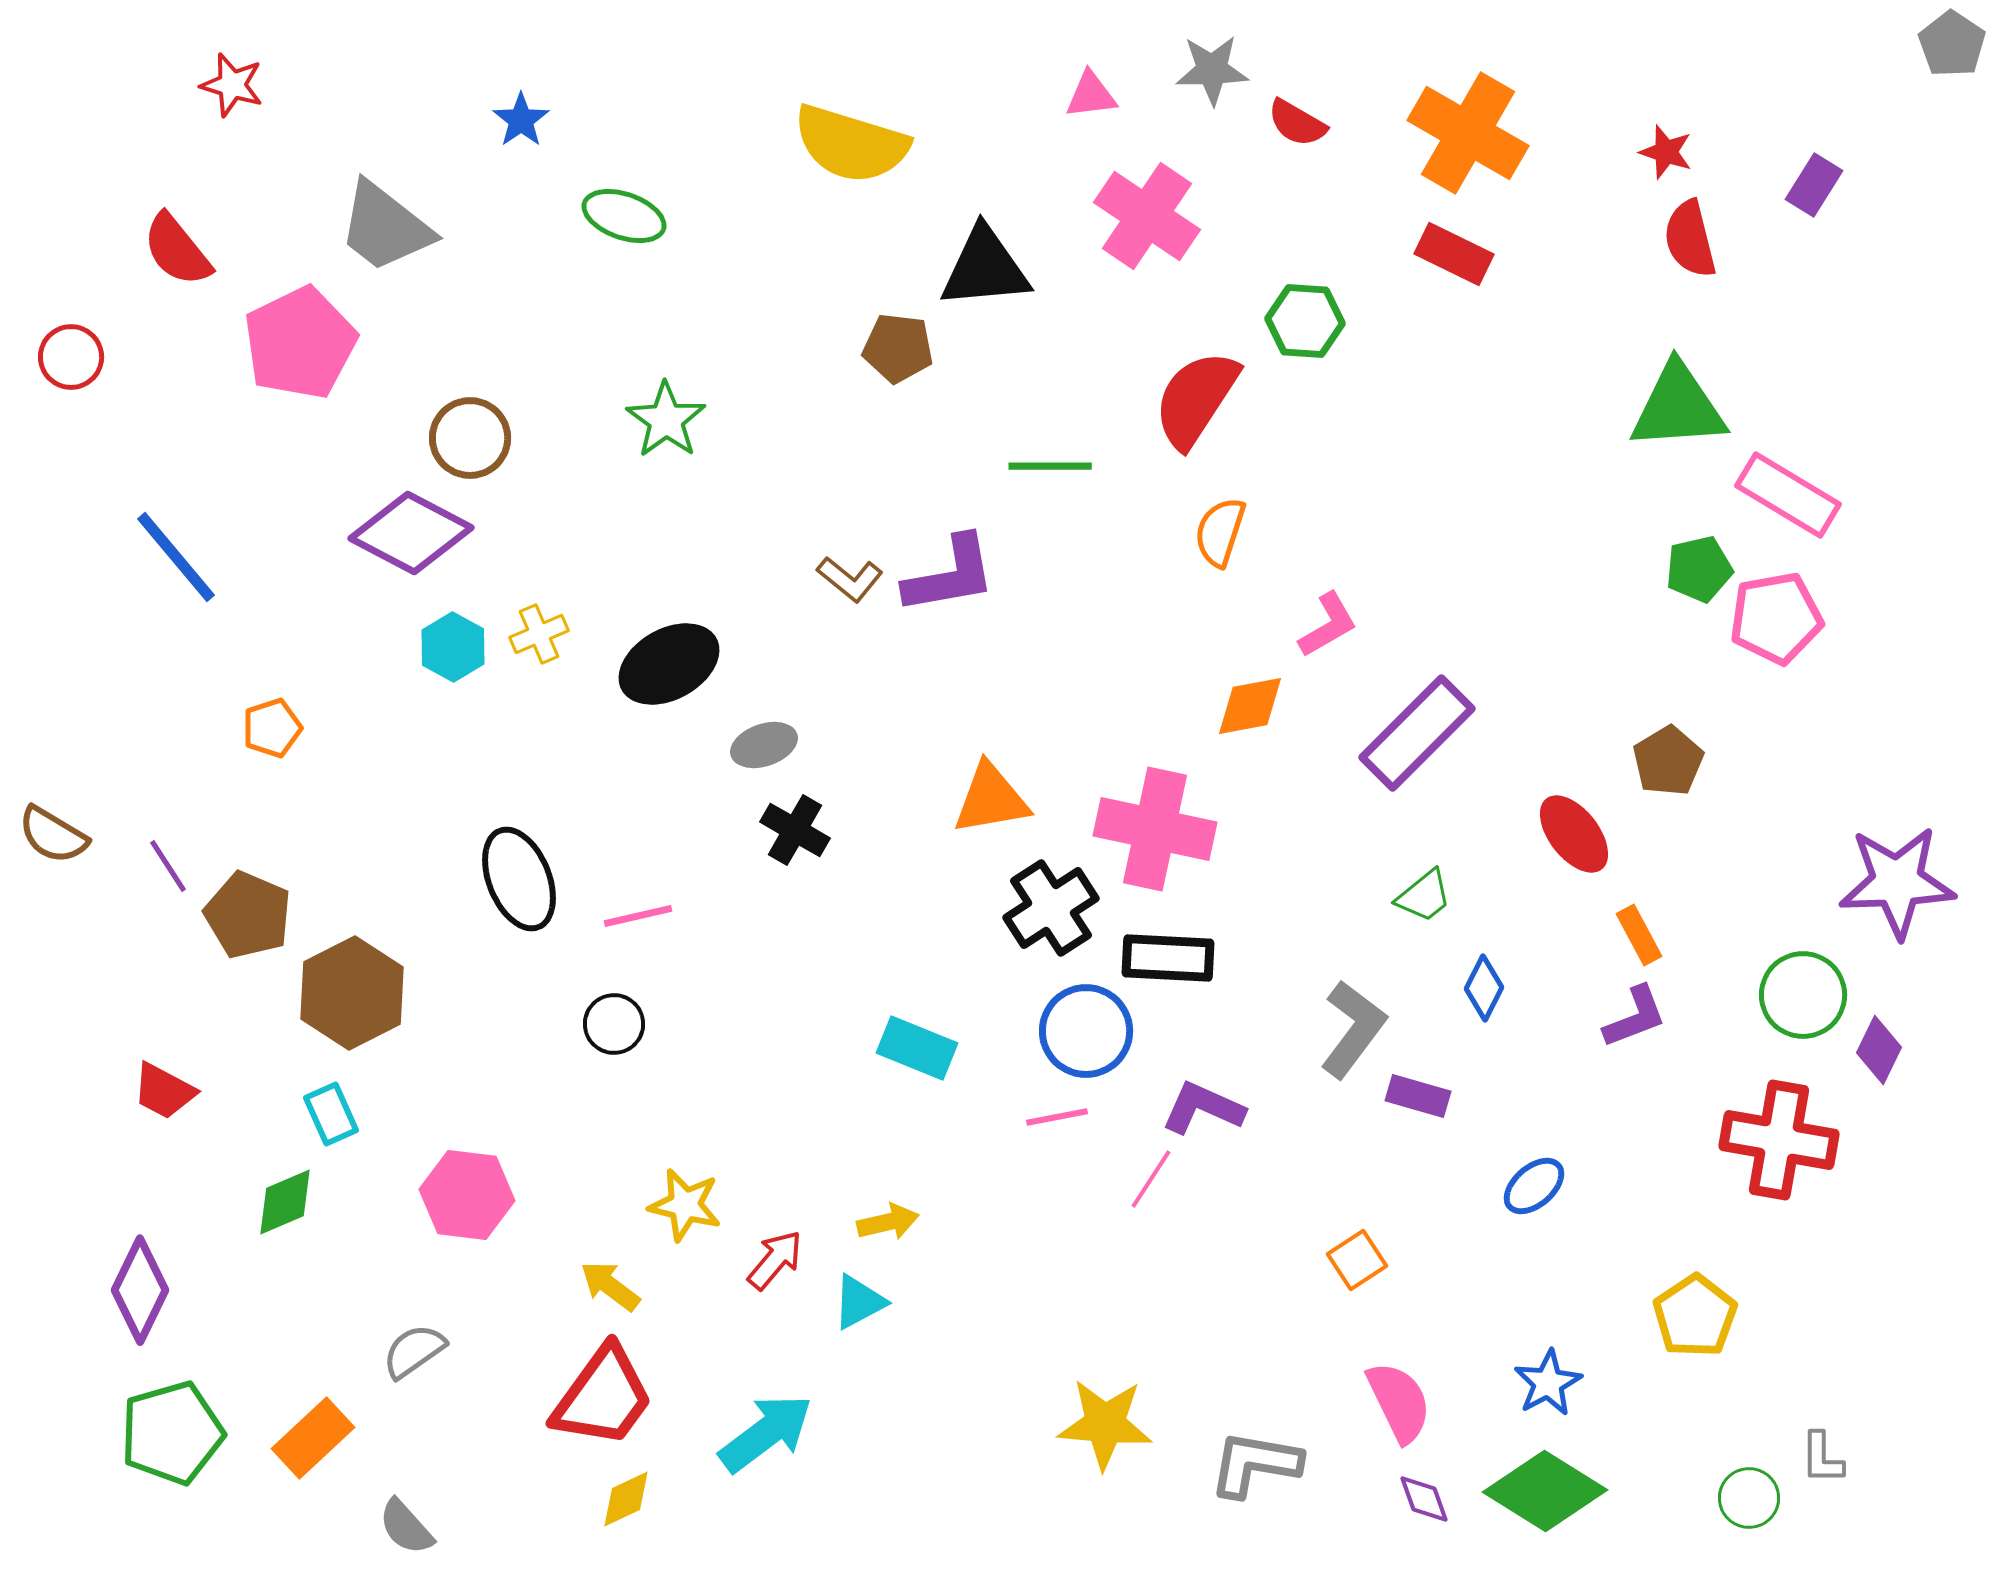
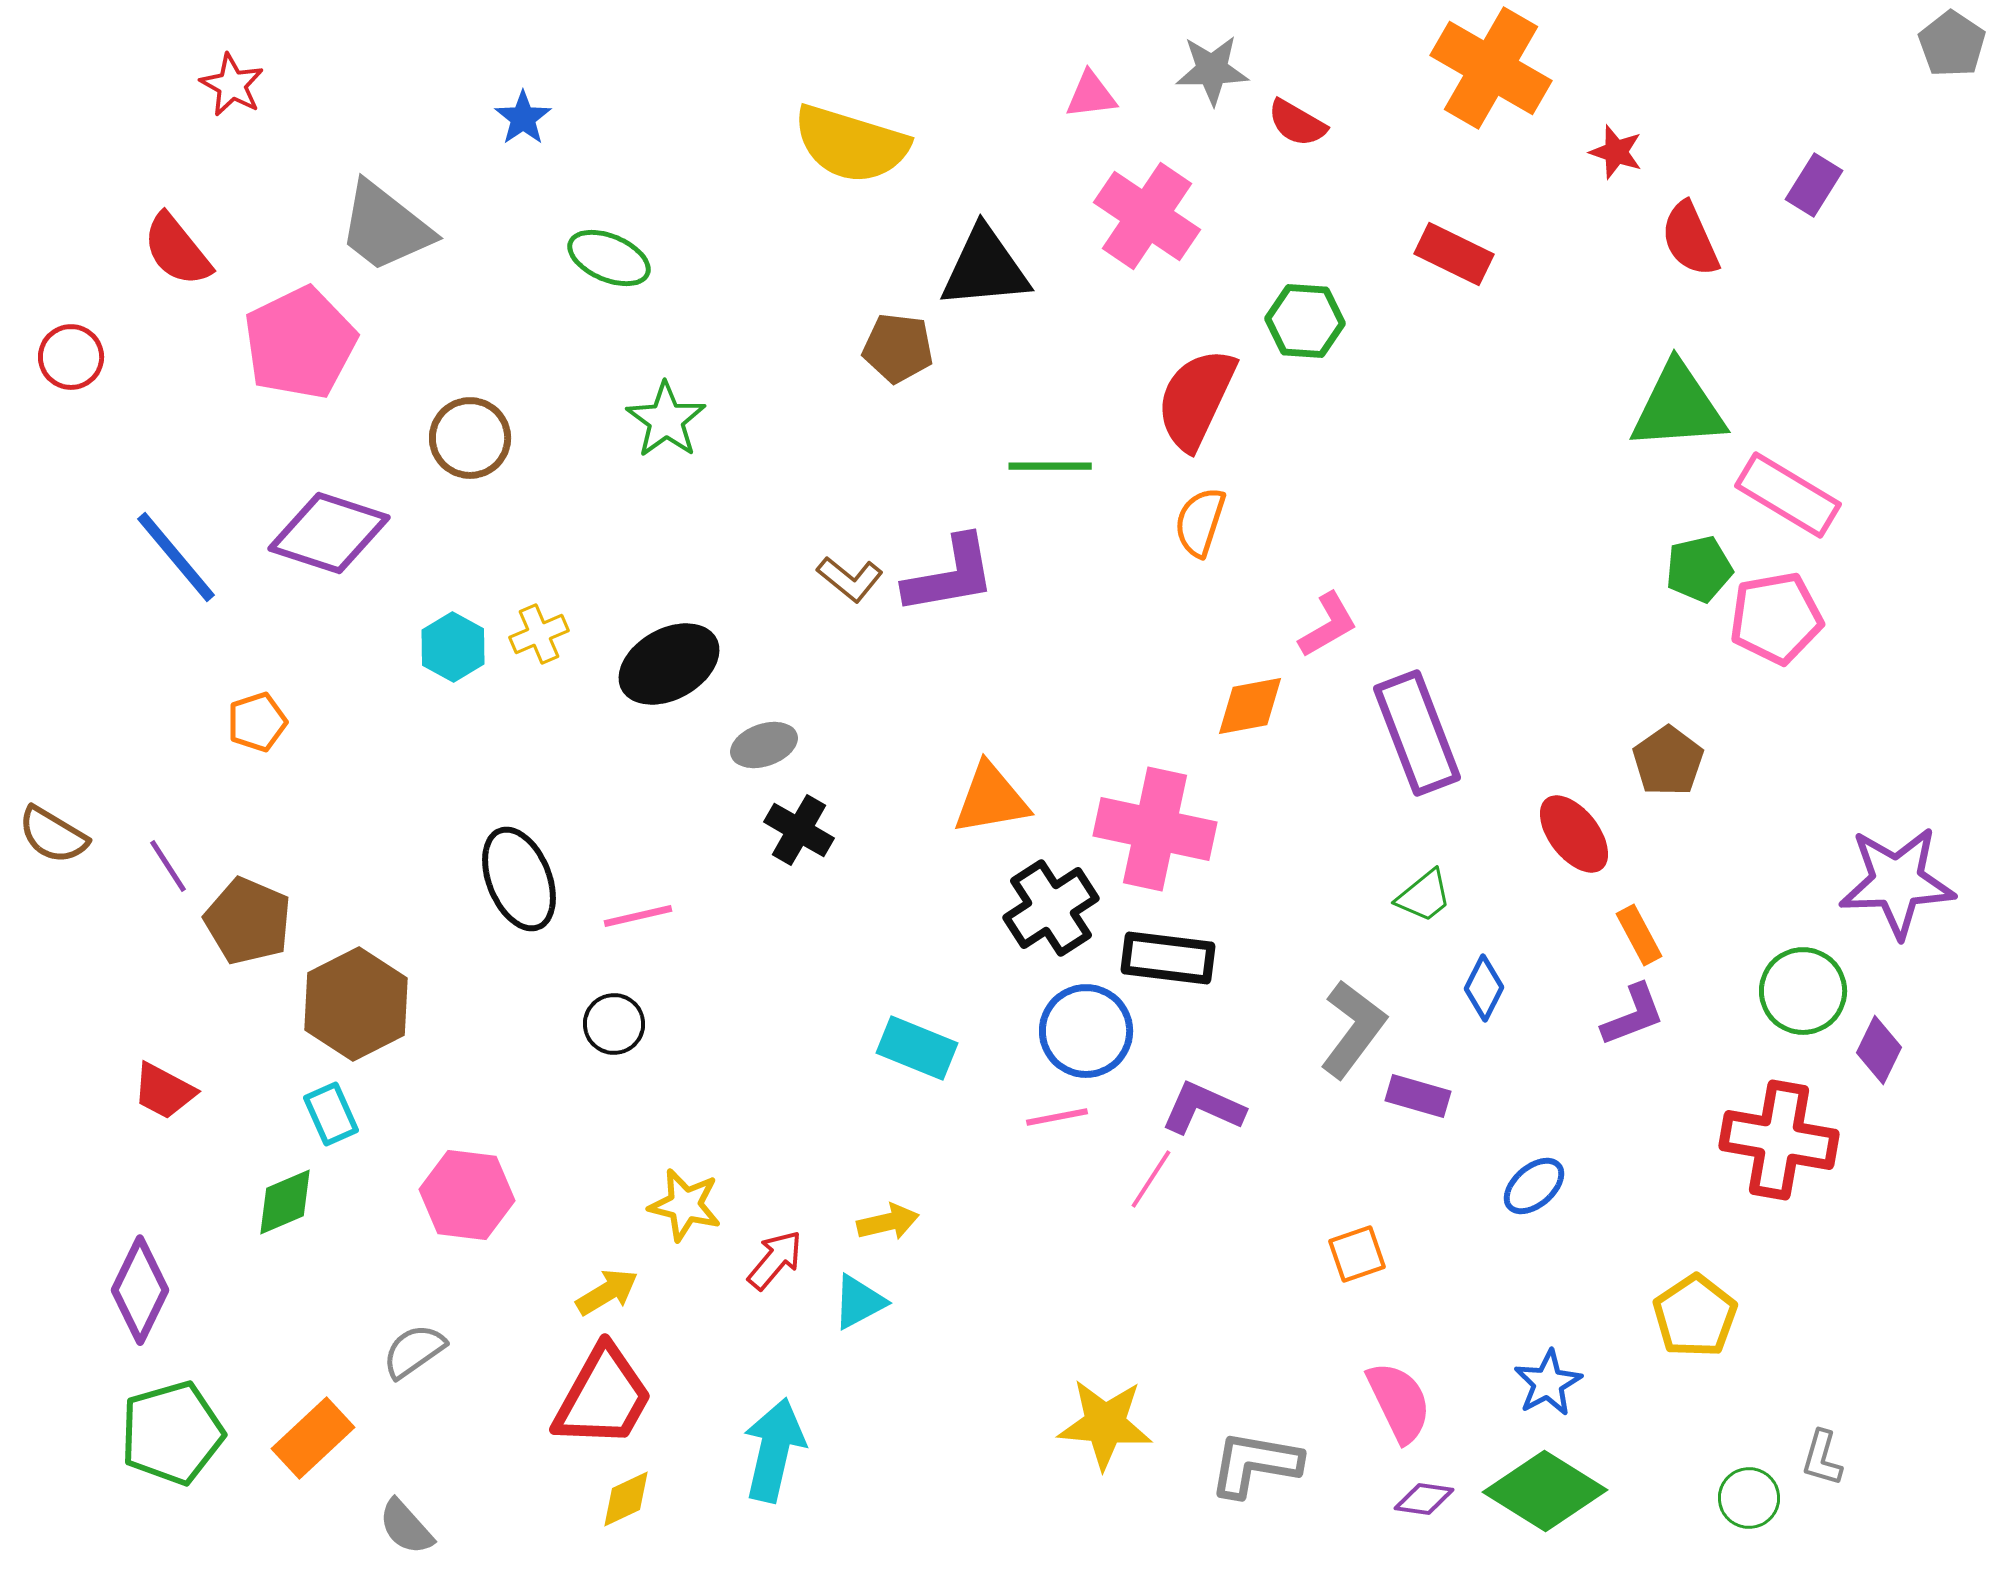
red star at (232, 85): rotated 12 degrees clockwise
blue star at (521, 120): moved 2 px right, 2 px up
orange cross at (1468, 133): moved 23 px right, 65 px up
red star at (1666, 152): moved 50 px left
green ellipse at (624, 216): moved 15 px left, 42 px down; rotated 4 degrees clockwise
red semicircle at (1690, 239): rotated 10 degrees counterclockwise
red semicircle at (1196, 399): rotated 8 degrees counterclockwise
orange semicircle at (1220, 532): moved 20 px left, 10 px up
purple diamond at (411, 533): moved 82 px left; rotated 10 degrees counterclockwise
orange pentagon at (272, 728): moved 15 px left, 6 px up
purple rectangle at (1417, 733): rotated 66 degrees counterclockwise
brown pentagon at (1668, 761): rotated 4 degrees counterclockwise
black cross at (795, 830): moved 4 px right
brown pentagon at (248, 915): moved 6 px down
black rectangle at (1168, 958): rotated 4 degrees clockwise
brown hexagon at (352, 993): moved 4 px right, 11 px down
green circle at (1803, 995): moved 4 px up
purple L-shape at (1635, 1017): moved 2 px left, 2 px up
orange square at (1357, 1260): moved 6 px up; rotated 14 degrees clockwise
yellow arrow at (610, 1286): moved 3 px left, 6 px down; rotated 112 degrees clockwise
red trapezoid at (603, 1397): rotated 7 degrees counterclockwise
cyan arrow at (766, 1433): moved 8 px right, 17 px down; rotated 40 degrees counterclockwise
gray L-shape at (1822, 1458): rotated 16 degrees clockwise
purple diamond at (1424, 1499): rotated 62 degrees counterclockwise
